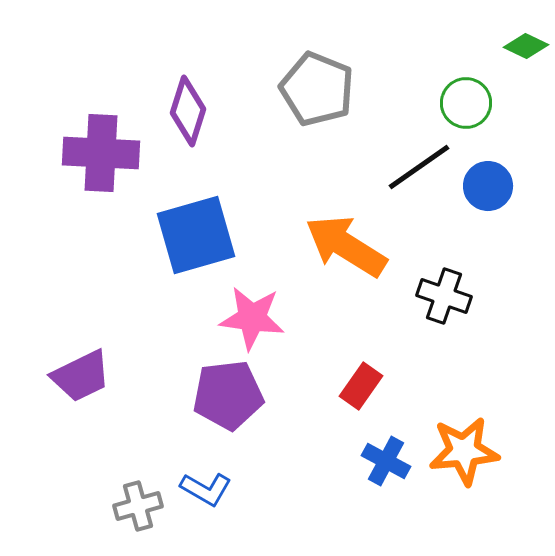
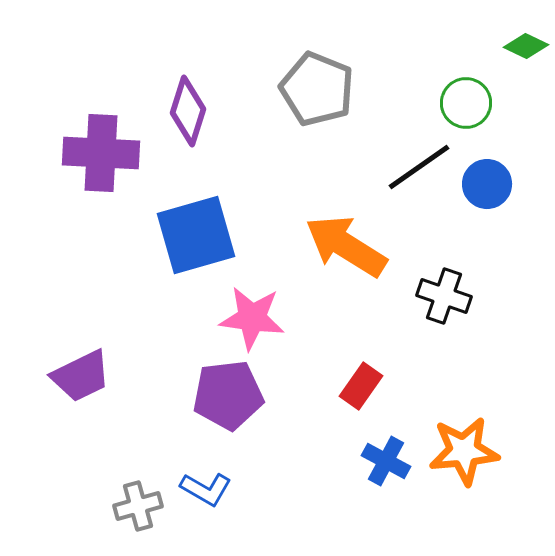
blue circle: moved 1 px left, 2 px up
